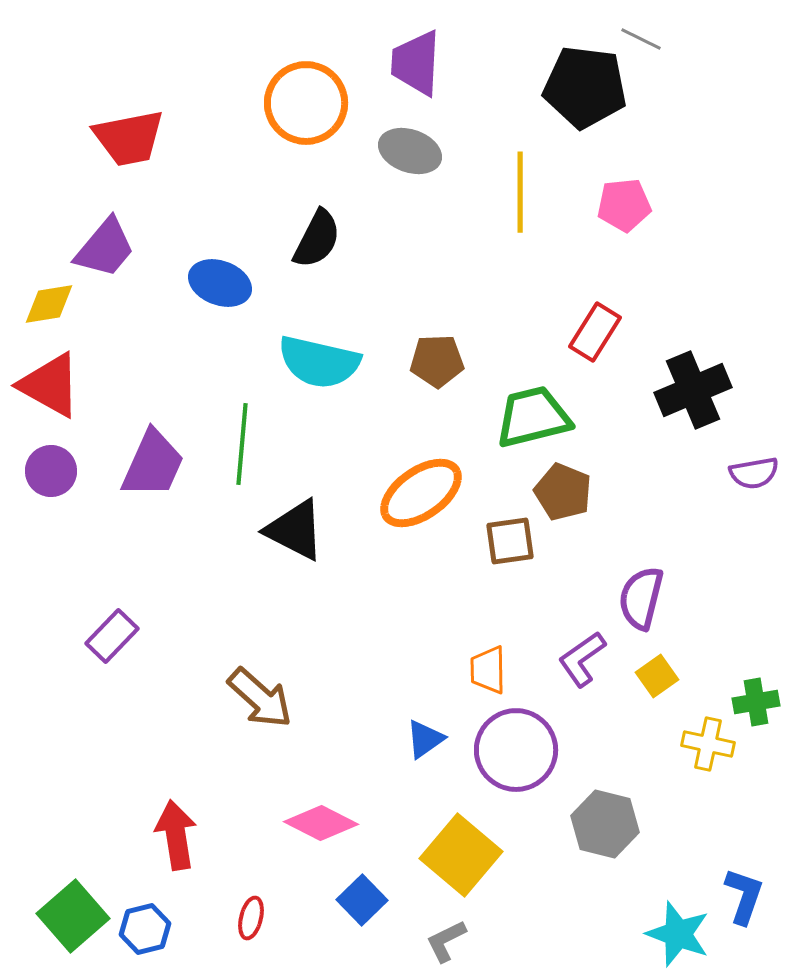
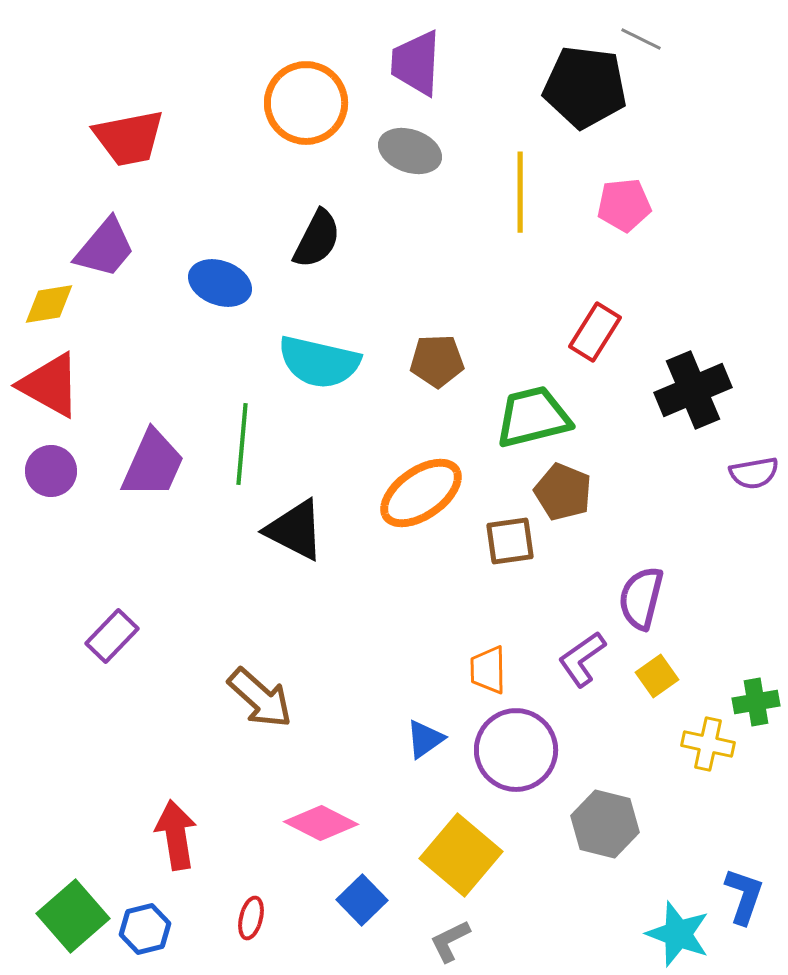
gray L-shape at (446, 941): moved 4 px right
